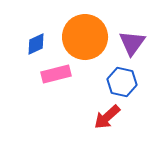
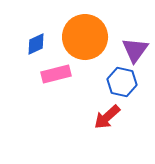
purple triangle: moved 3 px right, 7 px down
